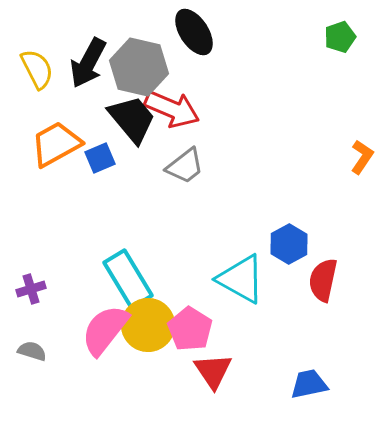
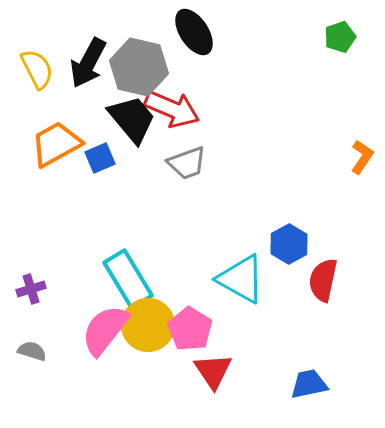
gray trapezoid: moved 2 px right, 3 px up; rotated 18 degrees clockwise
